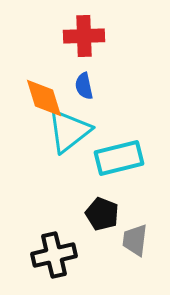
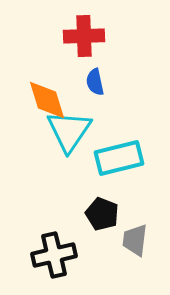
blue semicircle: moved 11 px right, 4 px up
orange diamond: moved 3 px right, 2 px down
cyan triangle: rotated 18 degrees counterclockwise
